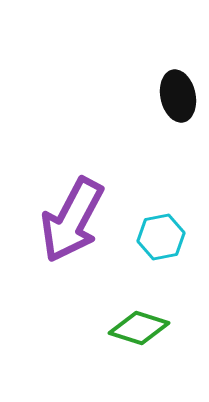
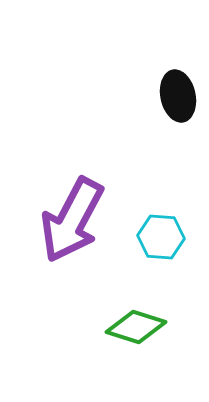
cyan hexagon: rotated 15 degrees clockwise
green diamond: moved 3 px left, 1 px up
